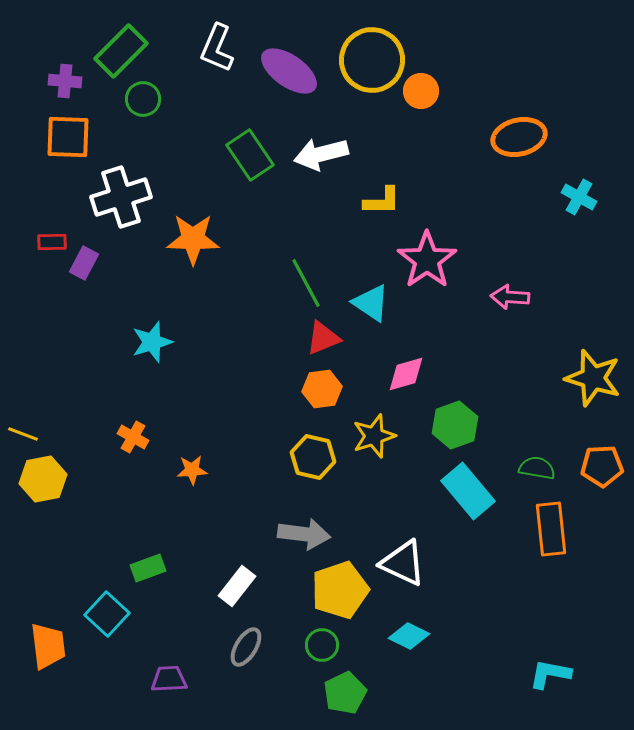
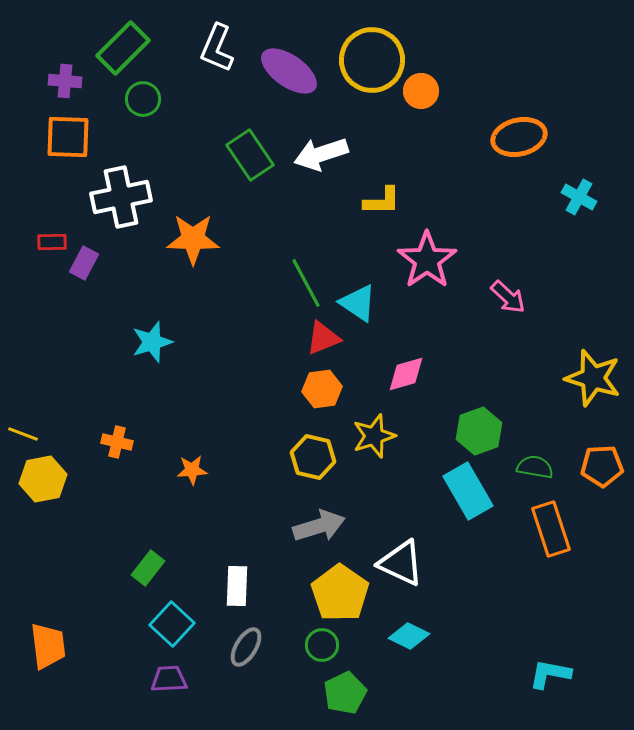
green rectangle at (121, 51): moved 2 px right, 3 px up
white arrow at (321, 154): rotated 4 degrees counterclockwise
white cross at (121, 197): rotated 6 degrees clockwise
pink arrow at (510, 297): moved 2 px left; rotated 141 degrees counterclockwise
cyan triangle at (371, 303): moved 13 px left
green hexagon at (455, 425): moved 24 px right, 6 px down
orange cross at (133, 437): moved 16 px left, 5 px down; rotated 16 degrees counterclockwise
green semicircle at (537, 468): moved 2 px left, 1 px up
cyan rectangle at (468, 491): rotated 10 degrees clockwise
orange rectangle at (551, 529): rotated 12 degrees counterclockwise
gray arrow at (304, 534): moved 15 px right, 8 px up; rotated 24 degrees counterclockwise
white triangle at (403, 563): moved 2 px left
green rectangle at (148, 568): rotated 32 degrees counterclockwise
white rectangle at (237, 586): rotated 36 degrees counterclockwise
yellow pentagon at (340, 590): moved 3 px down; rotated 18 degrees counterclockwise
cyan square at (107, 614): moved 65 px right, 10 px down
